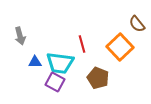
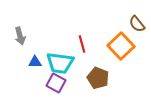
orange square: moved 1 px right, 1 px up
purple square: moved 1 px right, 1 px down
